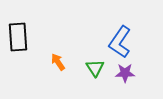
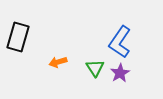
black rectangle: rotated 20 degrees clockwise
orange arrow: rotated 72 degrees counterclockwise
purple star: moved 5 px left; rotated 30 degrees counterclockwise
